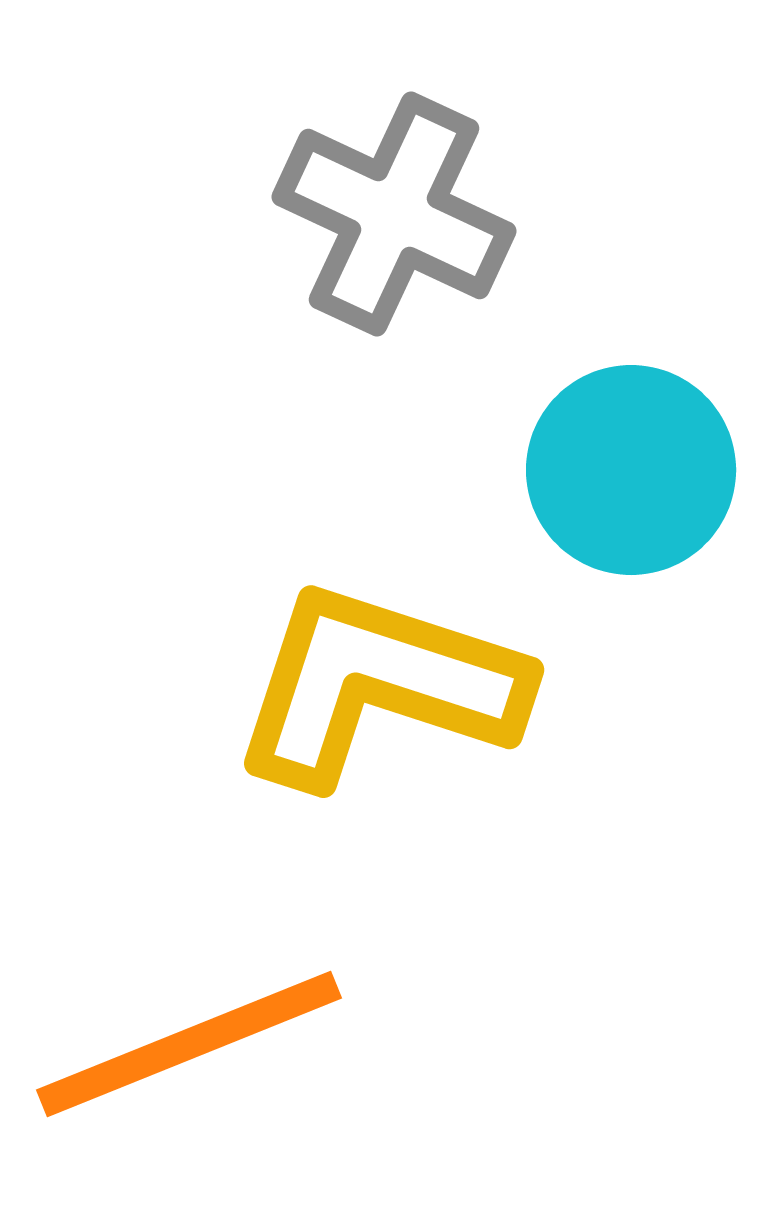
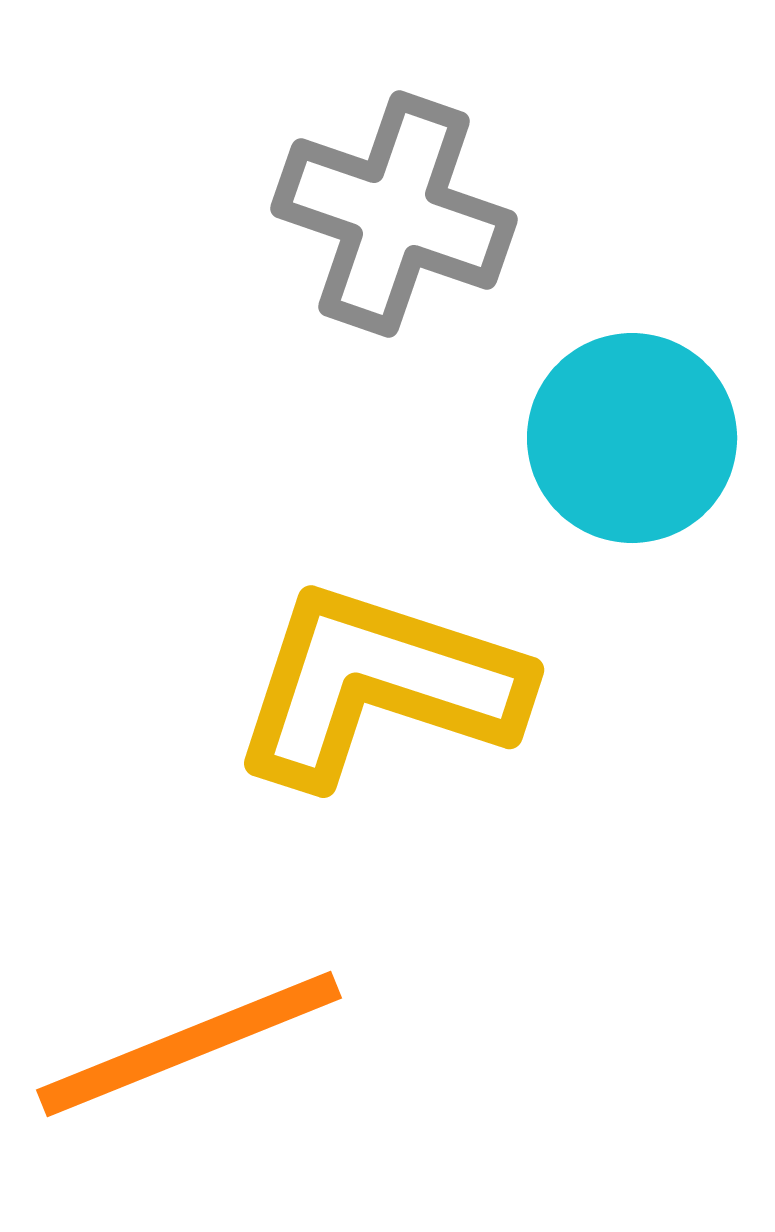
gray cross: rotated 6 degrees counterclockwise
cyan circle: moved 1 px right, 32 px up
